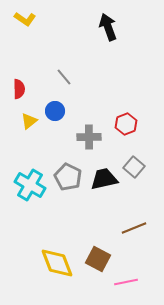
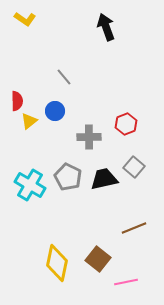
black arrow: moved 2 px left
red semicircle: moved 2 px left, 12 px down
brown square: rotated 10 degrees clockwise
yellow diamond: rotated 33 degrees clockwise
